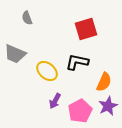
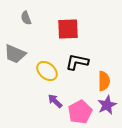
gray semicircle: moved 1 px left
red square: moved 18 px left; rotated 15 degrees clockwise
orange semicircle: moved 1 px up; rotated 24 degrees counterclockwise
purple arrow: rotated 105 degrees clockwise
purple star: moved 1 px left, 1 px up
pink pentagon: moved 1 px down
